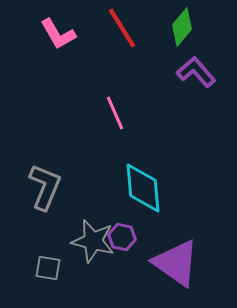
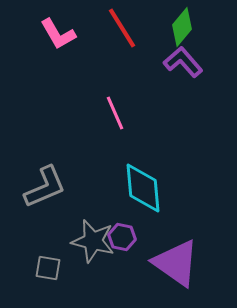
purple L-shape: moved 13 px left, 10 px up
gray L-shape: rotated 45 degrees clockwise
